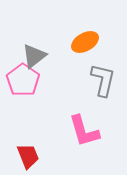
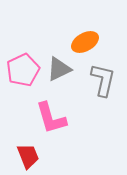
gray triangle: moved 25 px right, 13 px down; rotated 12 degrees clockwise
pink pentagon: moved 10 px up; rotated 12 degrees clockwise
pink L-shape: moved 33 px left, 13 px up
